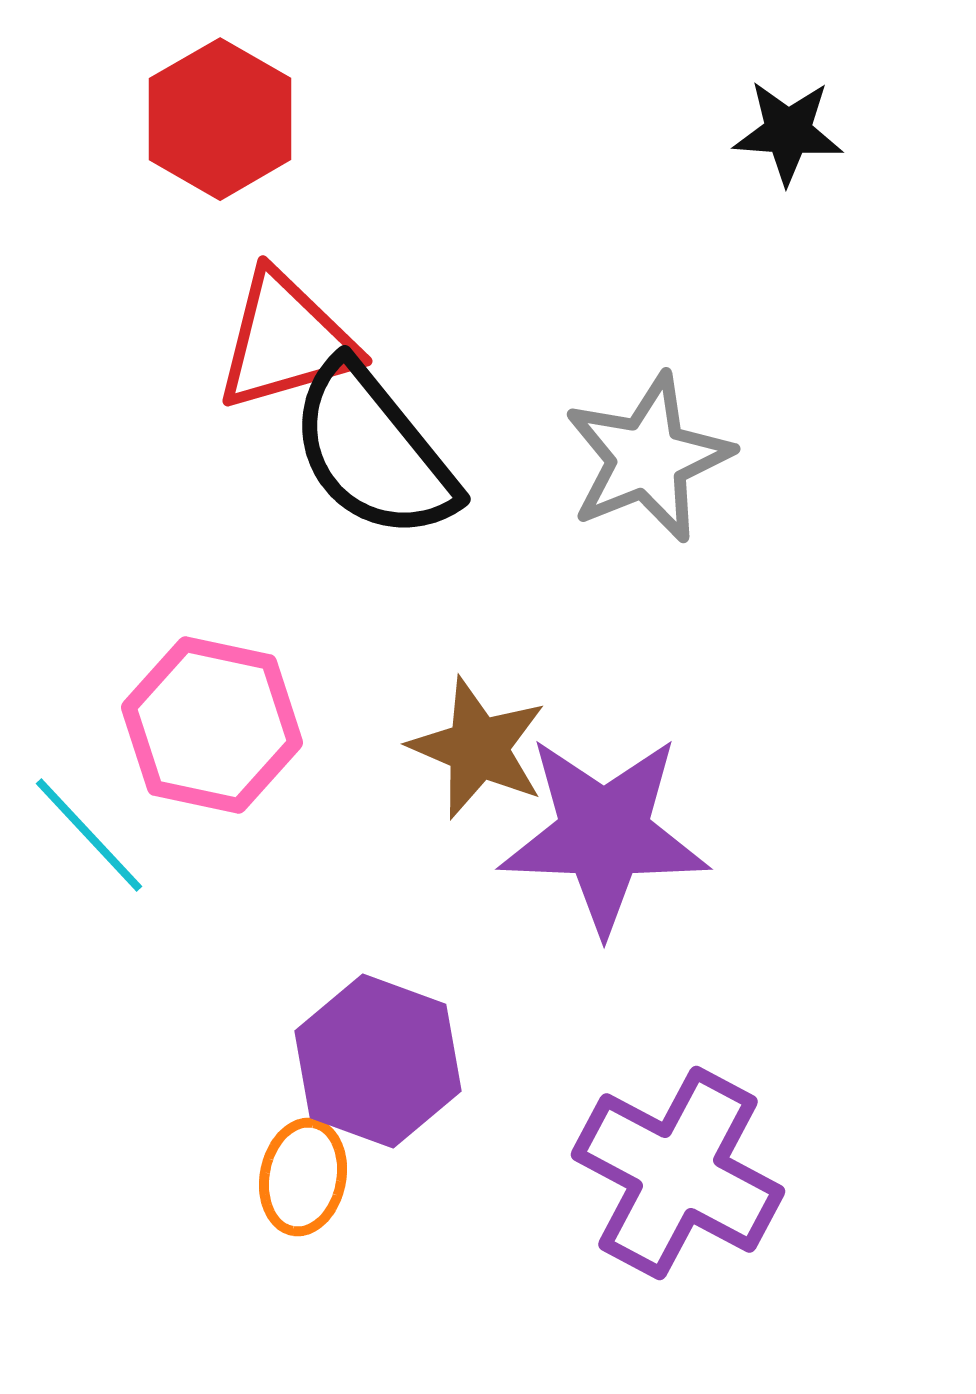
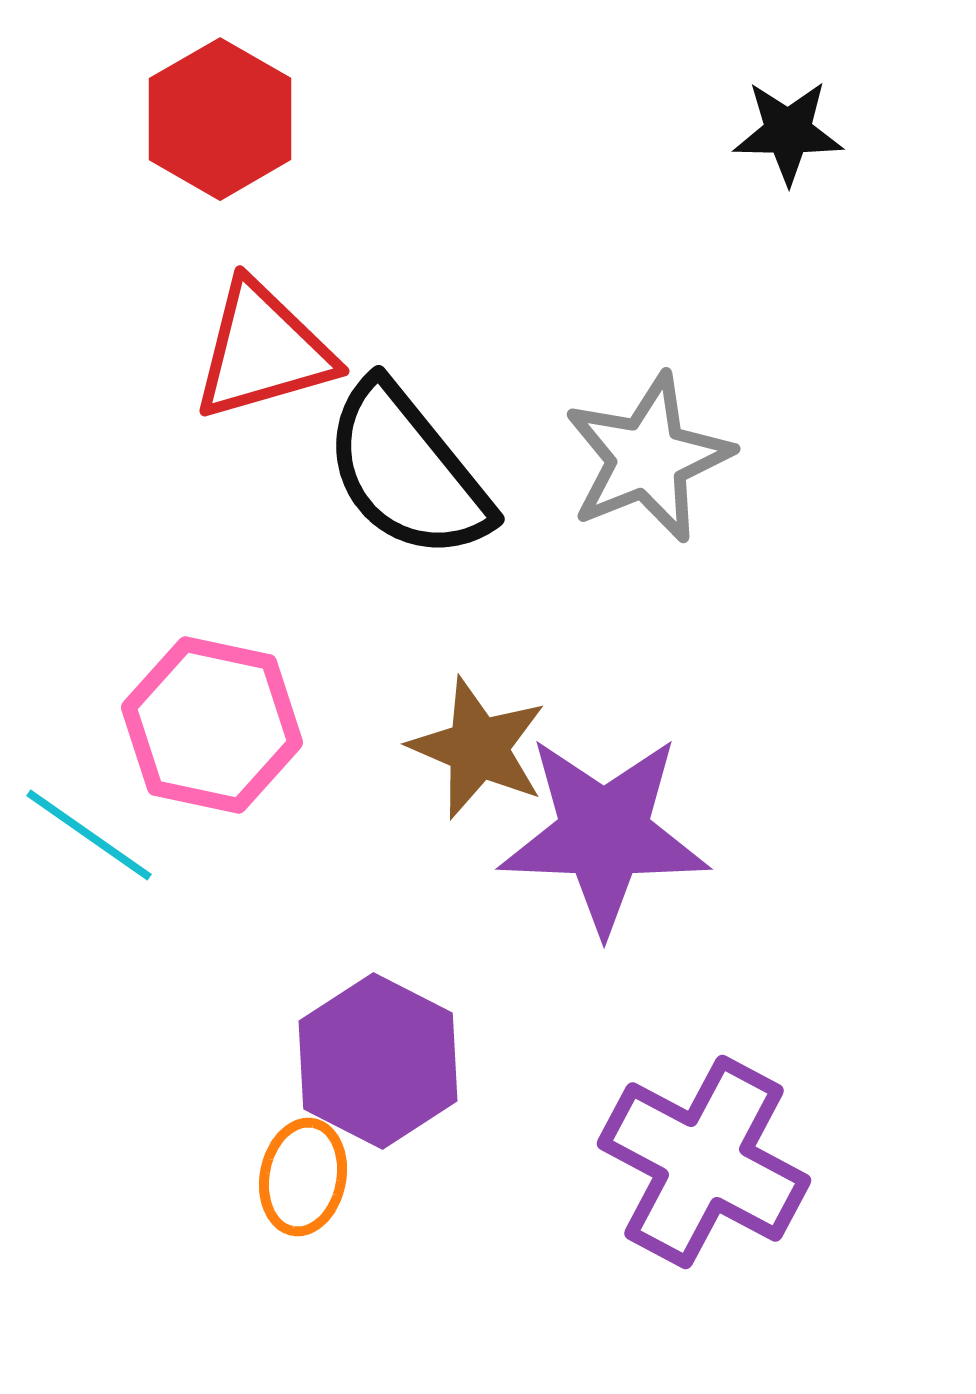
black star: rotated 3 degrees counterclockwise
red triangle: moved 23 px left, 10 px down
black semicircle: moved 34 px right, 20 px down
cyan line: rotated 12 degrees counterclockwise
purple hexagon: rotated 7 degrees clockwise
purple cross: moved 26 px right, 11 px up
